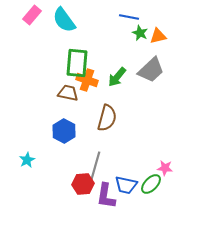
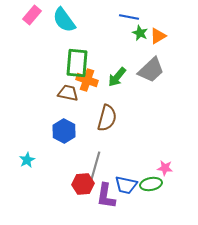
orange triangle: rotated 18 degrees counterclockwise
green ellipse: rotated 35 degrees clockwise
